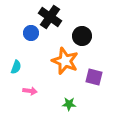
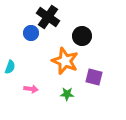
black cross: moved 2 px left
cyan semicircle: moved 6 px left
pink arrow: moved 1 px right, 2 px up
green star: moved 2 px left, 10 px up
